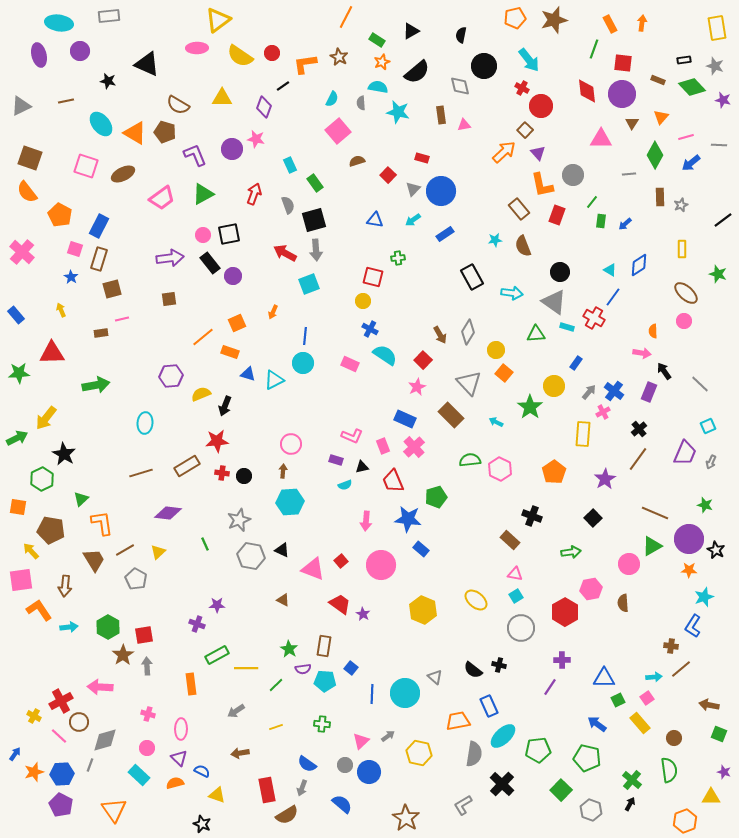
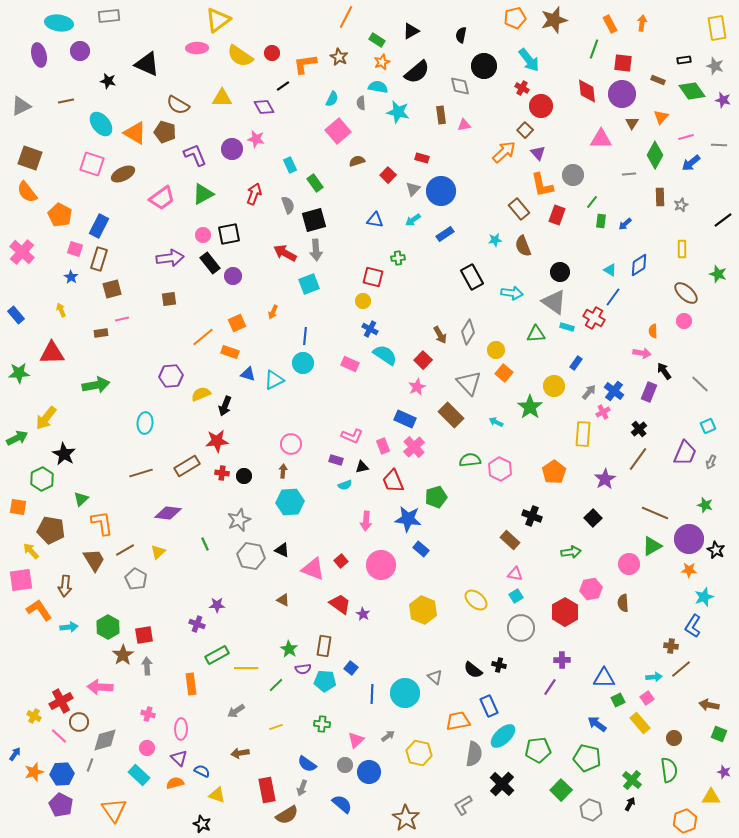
green diamond at (692, 87): moved 4 px down; rotated 8 degrees clockwise
purple diamond at (264, 107): rotated 50 degrees counterclockwise
pink square at (86, 166): moved 6 px right, 2 px up
pink triangle at (361, 741): moved 5 px left, 1 px up
